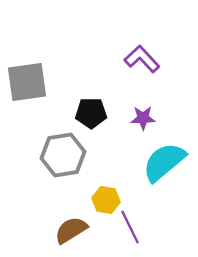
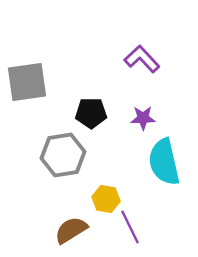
cyan semicircle: rotated 63 degrees counterclockwise
yellow hexagon: moved 1 px up
